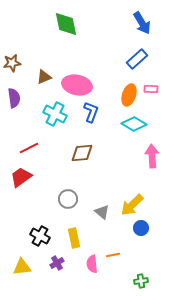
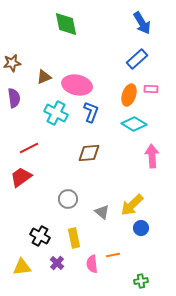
cyan cross: moved 1 px right, 1 px up
brown diamond: moved 7 px right
purple cross: rotated 16 degrees counterclockwise
